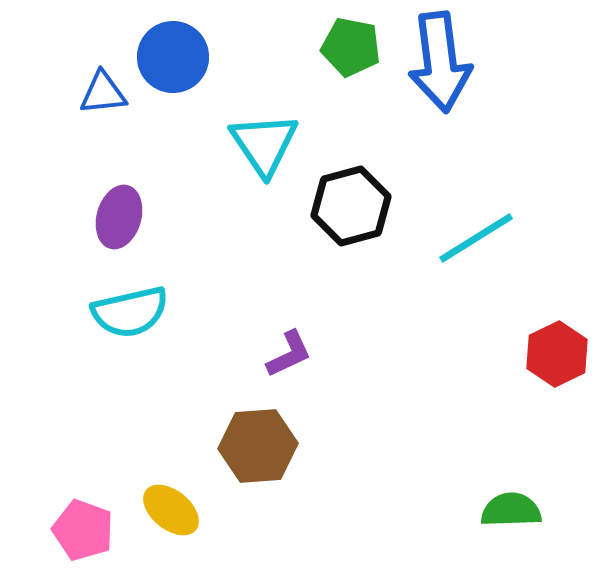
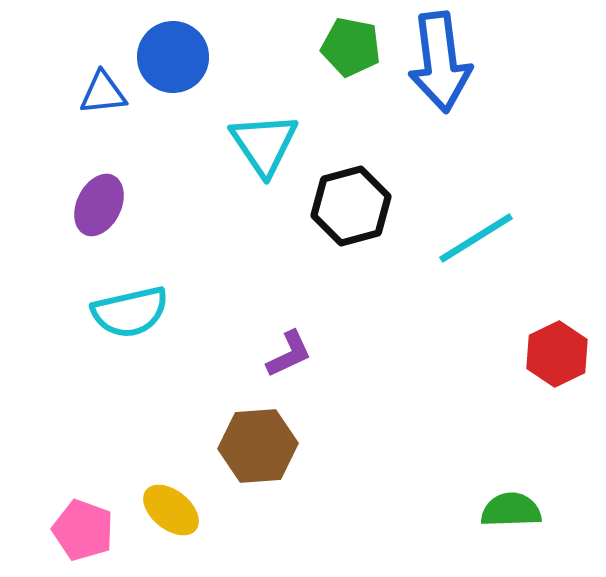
purple ellipse: moved 20 px left, 12 px up; rotated 10 degrees clockwise
